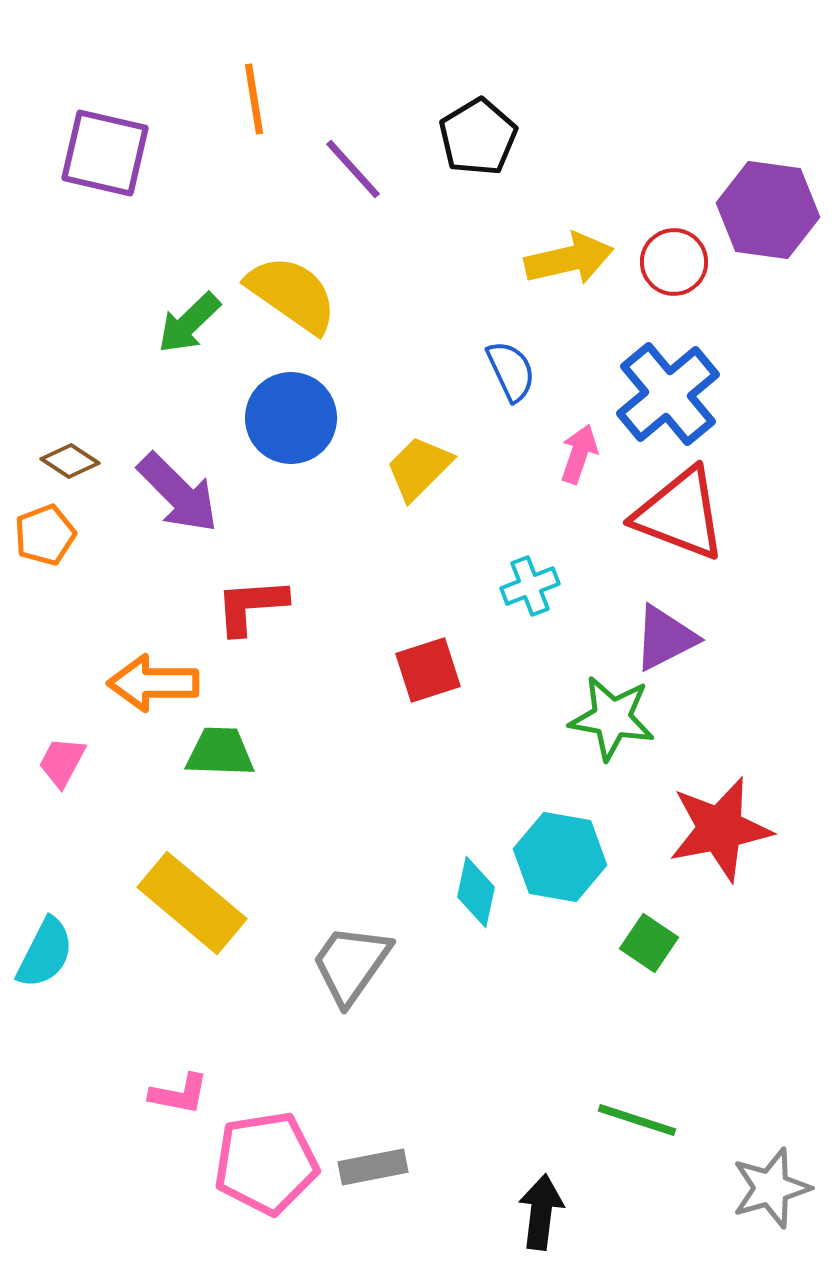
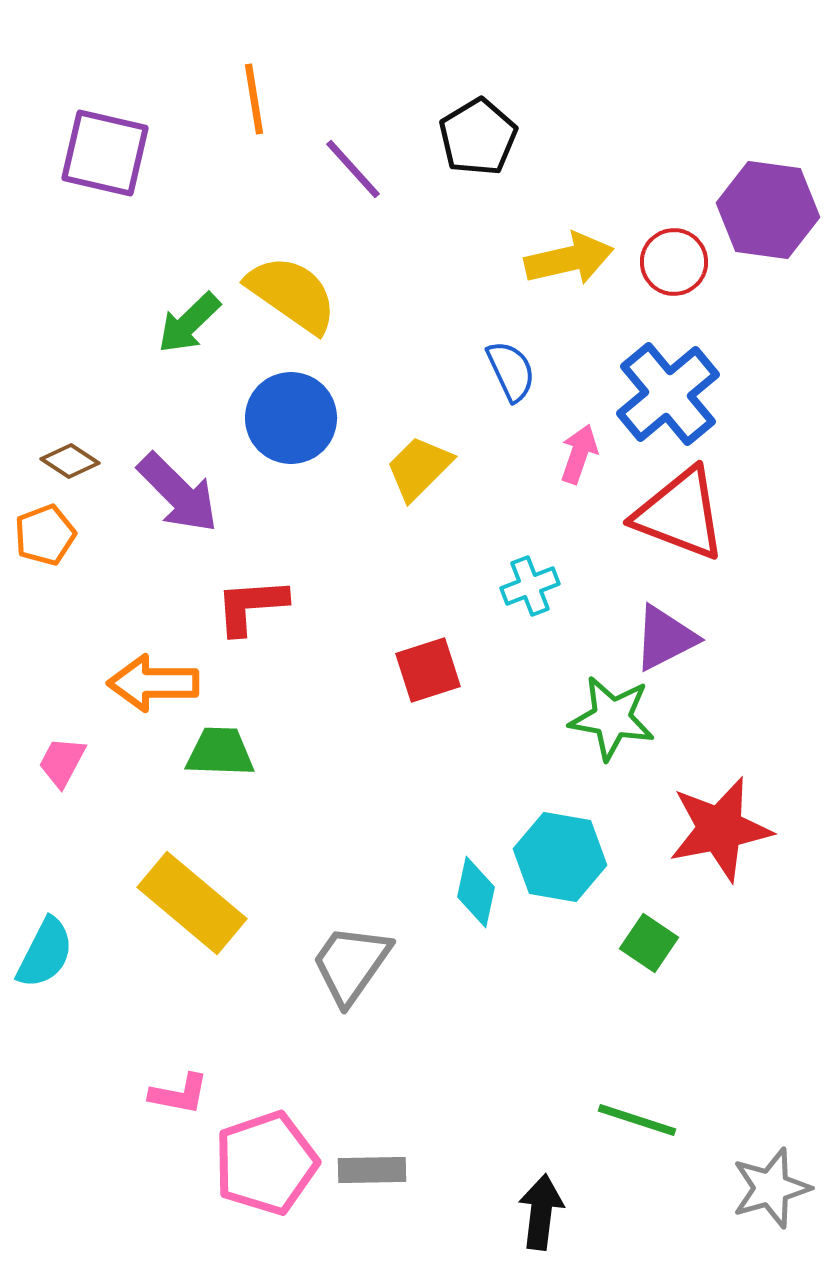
pink pentagon: rotated 10 degrees counterclockwise
gray rectangle: moved 1 px left, 3 px down; rotated 10 degrees clockwise
